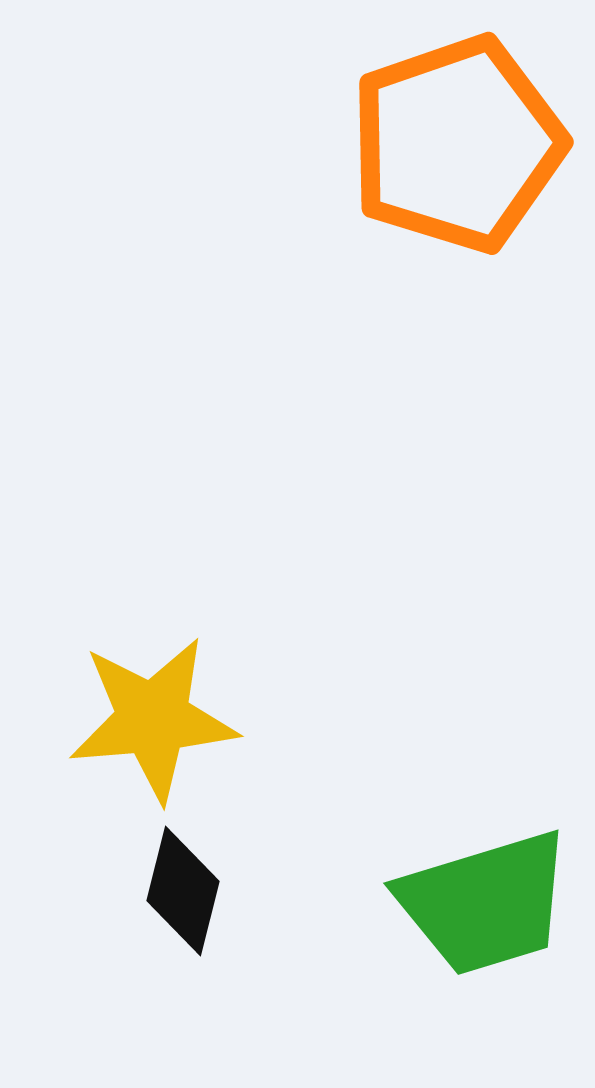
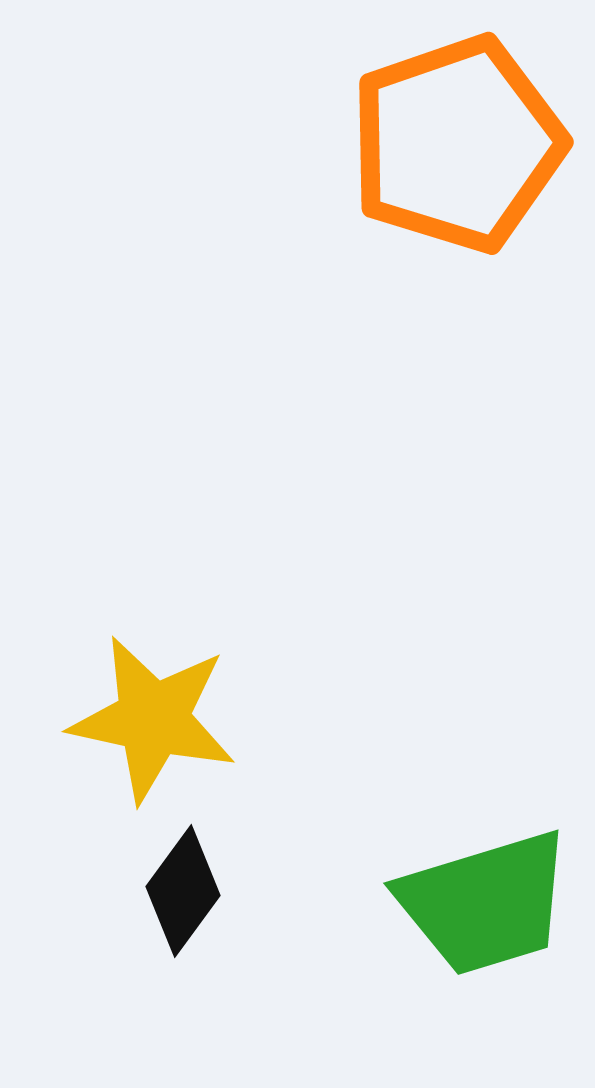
yellow star: rotated 17 degrees clockwise
black diamond: rotated 22 degrees clockwise
